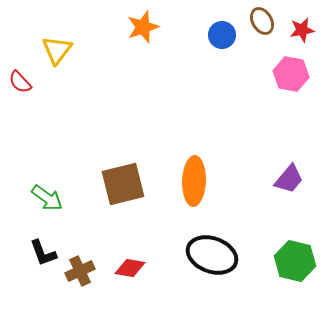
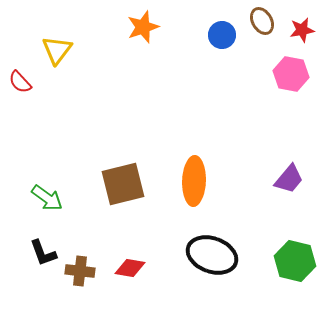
brown cross: rotated 32 degrees clockwise
